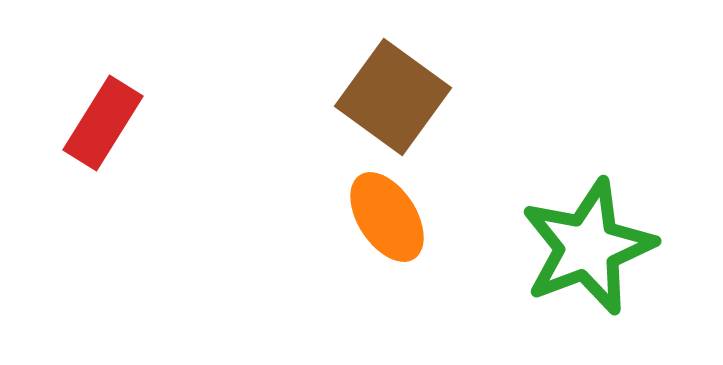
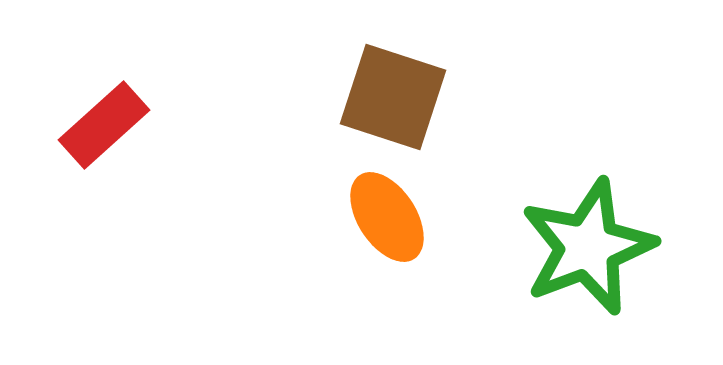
brown square: rotated 18 degrees counterclockwise
red rectangle: moved 1 px right, 2 px down; rotated 16 degrees clockwise
